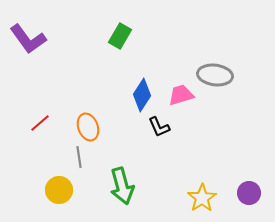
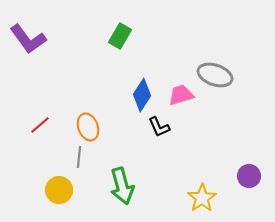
gray ellipse: rotated 12 degrees clockwise
red line: moved 2 px down
gray line: rotated 15 degrees clockwise
purple circle: moved 17 px up
